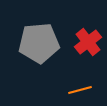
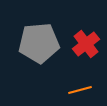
red cross: moved 2 px left, 2 px down
